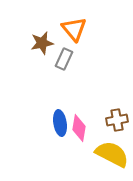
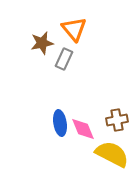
pink diamond: moved 4 px right, 1 px down; rotated 32 degrees counterclockwise
